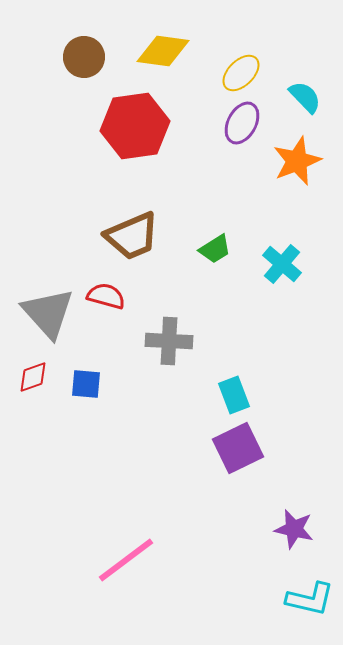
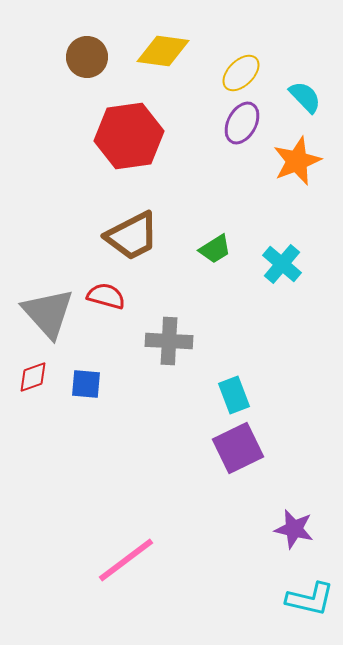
brown circle: moved 3 px right
red hexagon: moved 6 px left, 10 px down
brown trapezoid: rotated 4 degrees counterclockwise
